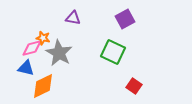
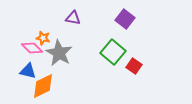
purple square: rotated 24 degrees counterclockwise
pink diamond: rotated 60 degrees clockwise
green square: rotated 15 degrees clockwise
blue triangle: moved 2 px right, 3 px down
red square: moved 20 px up
